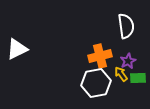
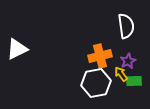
green rectangle: moved 4 px left, 3 px down
